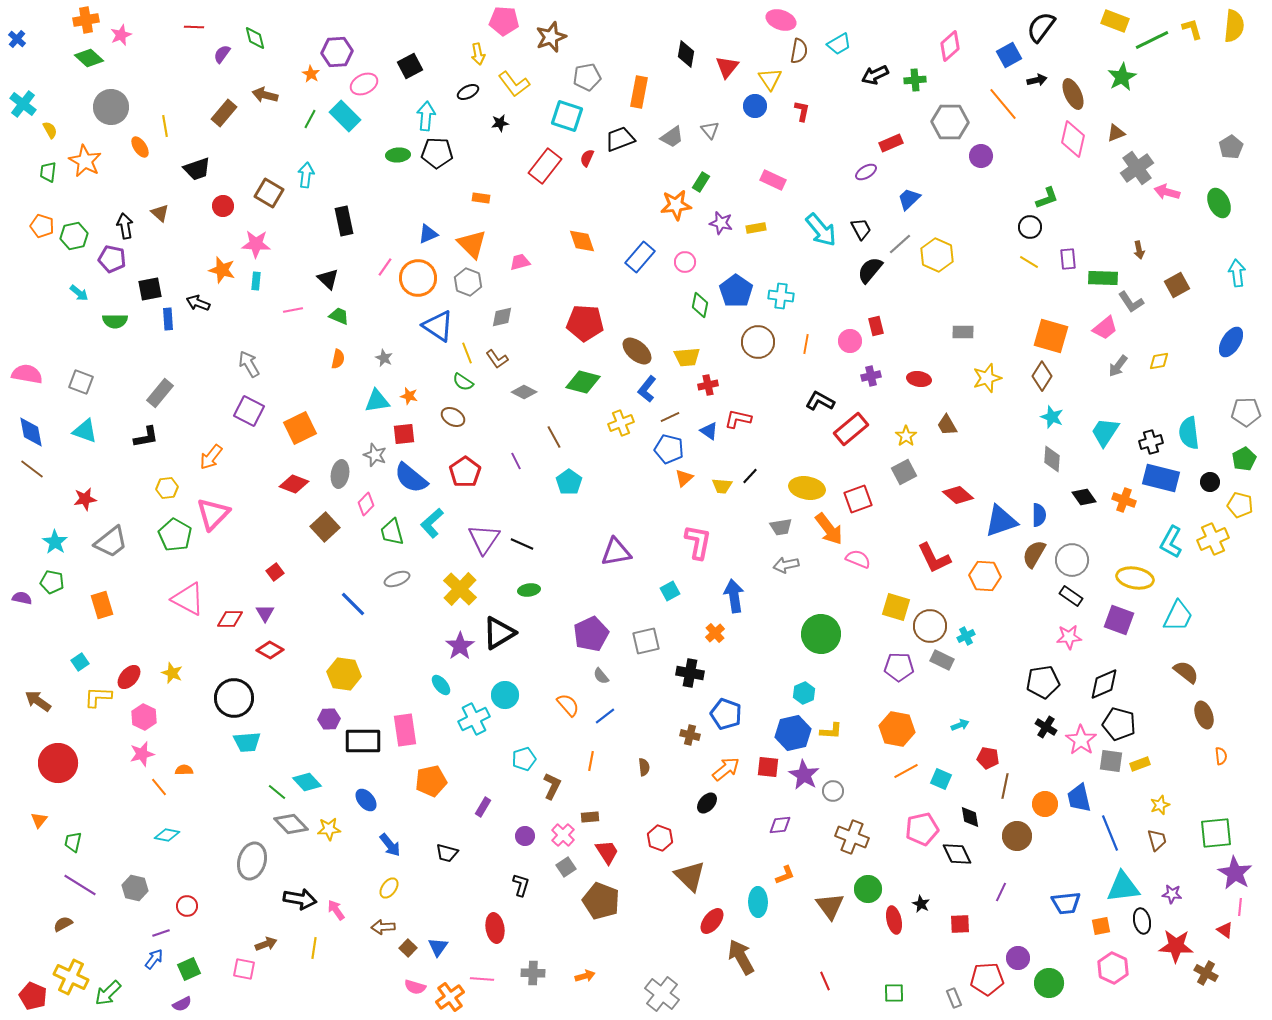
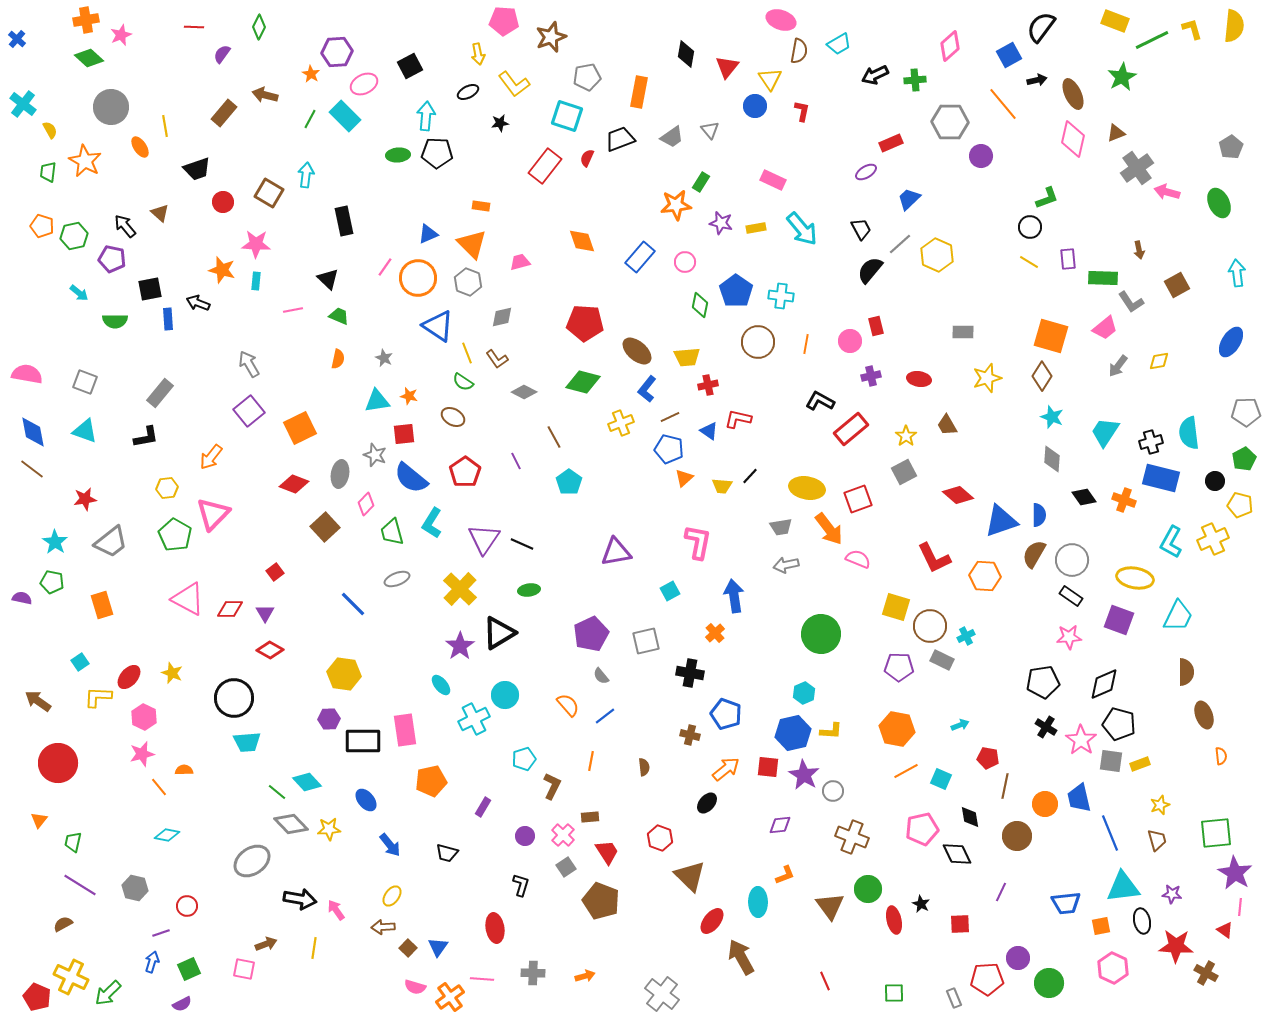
green diamond at (255, 38): moved 4 px right, 11 px up; rotated 40 degrees clockwise
orange rectangle at (481, 198): moved 8 px down
red circle at (223, 206): moved 4 px up
black arrow at (125, 226): rotated 30 degrees counterclockwise
cyan arrow at (821, 230): moved 19 px left, 1 px up
gray square at (81, 382): moved 4 px right
purple square at (249, 411): rotated 24 degrees clockwise
blue diamond at (31, 432): moved 2 px right
black circle at (1210, 482): moved 5 px right, 1 px up
cyan L-shape at (432, 523): rotated 16 degrees counterclockwise
red diamond at (230, 619): moved 10 px up
brown semicircle at (1186, 672): rotated 52 degrees clockwise
gray ellipse at (252, 861): rotated 39 degrees clockwise
yellow ellipse at (389, 888): moved 3 px right, 8 px down
blue arrow at (154, 959): moved 2 px left, 3 px down; rotated 20 degrees counterclockwise
red pentagon at (33, 996): moved 4 px right, 1 px down
